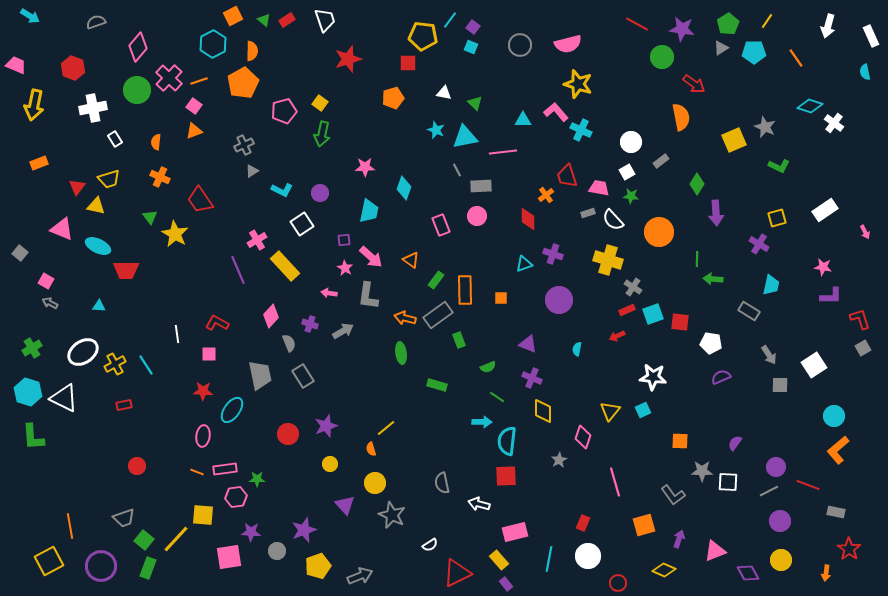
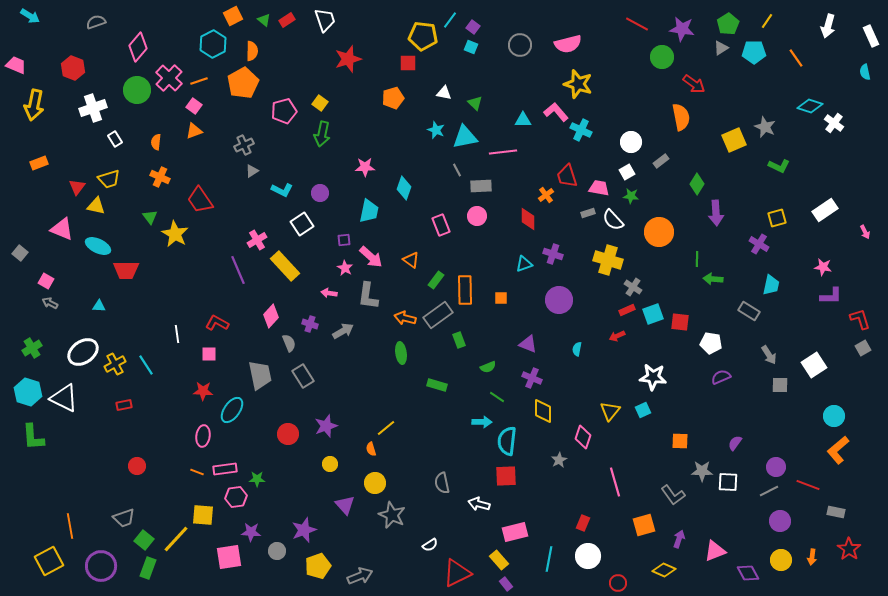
white cross at (93, 108): rotated 8 degrees counterclockwise
orange arrow at (826, 573): moved 14 px left, 16 px up
